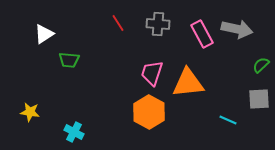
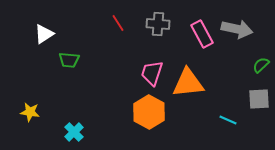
cyan cross: rotated 18 degrees clockwise
